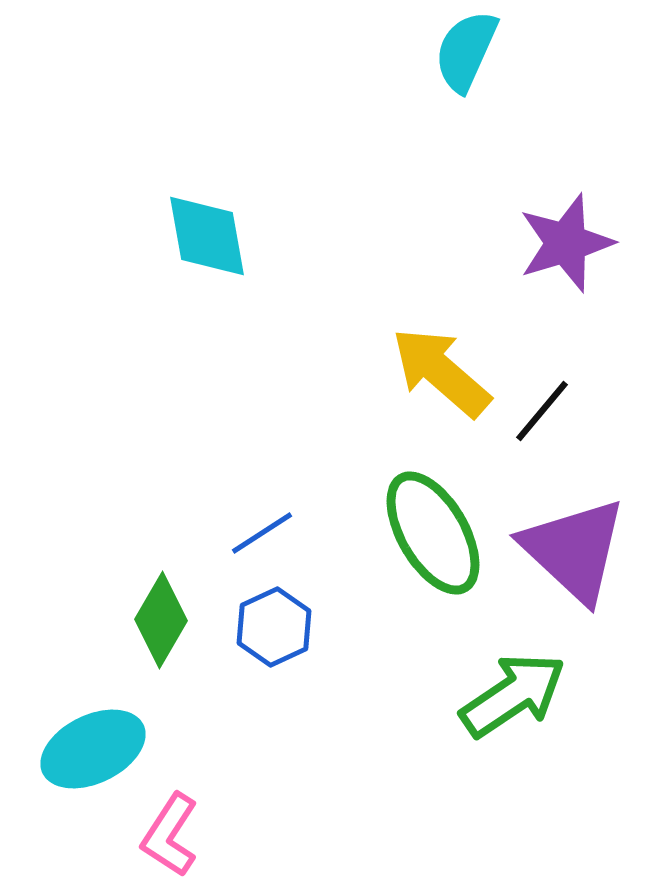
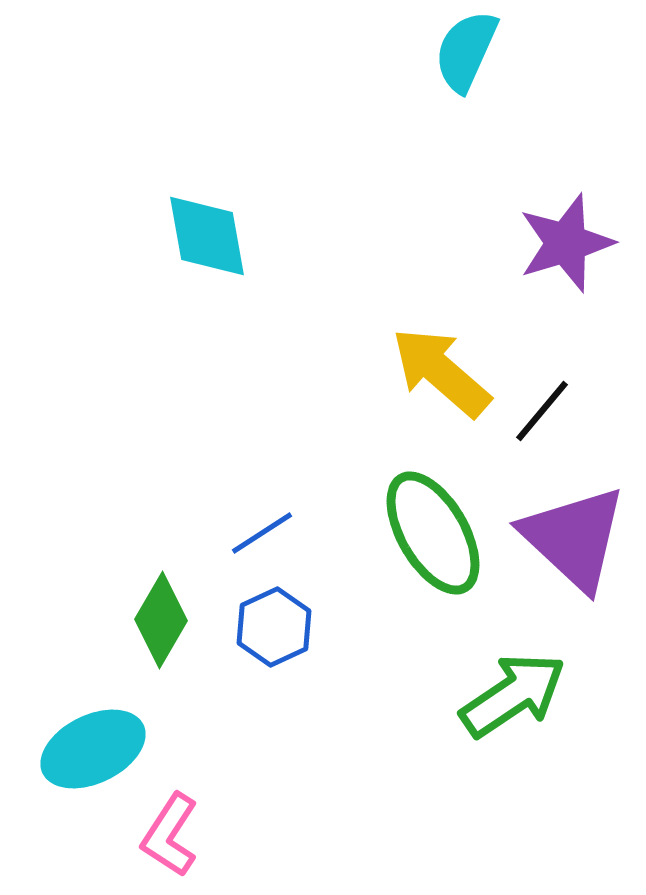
purple triangle: moved 12 px up
